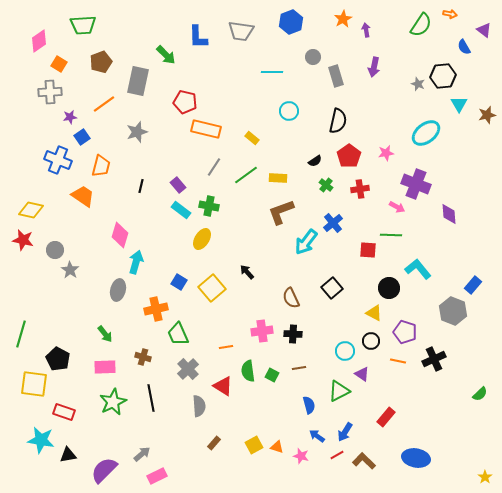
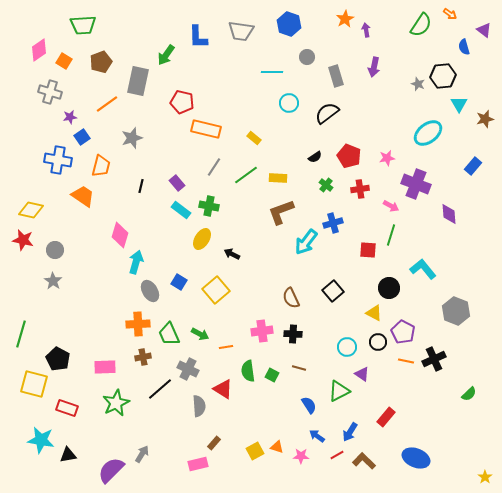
orange arrow at (450, 14): rotated 24 degrees clockwise
orange star at (343, 19): moved 2 px right
blue hexagon at (291, 22): moved 2 px left, 2 px down; rotated 20 degrees counterclockwise
pink diamond at (39, 41): moved 9 px down
blue semicircle at (464, 47): rotated 14 degrees clockwise
green arrow at (166, 55): rotated 80 degrees clockwise
gray circle at (313, 57): moved 6 px left
orange square at (59, 64): moved 5 px right, 3 px up
gray cross at (50, 92): rotated 20 degrees clockwise
red pentagon at (185, 102): moved 3 px left
orange line at (104, 104): moved 3 px right
cyan circle at (289, 111): moved 8 px up
brown star at (487, 115): moved 2 px left, 4 px down
black semicircle at (338, 121): moved 11 px left, 8 px up; rotated 140 degrees counterclockwise
gray star at (137, 132): moved 5 px left, 6 px down
cyan ellipse at (426, 133): moved 2 px right
yellow rectangle at (252, 138): moved 2 px right
pink star at (386, 153): moved 1 px right, 5 px down
red pentagon at (349, 156): rotated 15 degrees counterclockwise
blue cross at (58, 160): rotated 12 degrees counterclockwise
black semicircle at (315, 161): moved 4 px up
purple rectangle at (178, 185): moved 1 px left, 2 px up
pink arrow at (397, 207): moved 6 px left, 1 px up
blue cross at (333, 223): rotated 24 degrees clockwise
green line at (391, 235): rotated 75 degrees counterclockwise
cyan L-shape at (418, 269): moved 5 px right
gray star at (70, 270): moved 17 px left, 11 px down
black arrow at (247, 272): moved 15 px left, 18 px up; rotated 21 degrees counterclockwise
blue rectangle at (473, 285): moved 119 px up
yellow square at (212, 288): moved 4 px right, 2 px down
black square at (332, 288): moved 1 px right, 3 px down
gray ellipse at (118, 290): moved 32 px right, 1 px down; rotated 45 degrees counterclockwise
orange cross at (156, 309): moved 18 px left, 15 px down; rotated 10 degrees clockwise
gray hexagon at (453, 311): moved 3 px right
purple pentagon at (405, 332): moved 2 px left; rotated 10 degrees clockwise
green arrow at (105, 334): moved 95 px right; rotated 24 degrees counterclockwise
green trapezoid at (178, 334): moved 9 px left
black circle at (371, 341): moved 7 px right, 1 px down
cyan circle at (345, 351): moved 2 px right, 4 px up
brown cross at (143, 357): rotated 28 degrees counterclockwise
orange line at (398, 361): moved 8 px right
brown line at (299, 368): rotated 24 degrees clockwise
gray cross at (188, 369): rotated 20 degrees counterclockwise
yellow square at (34, 384): rotated 8 degrees clockwise
red triangle at (223, 386): moved 3 px down
green semicircle at (480, 394): moved 11 px left
black line at (151, 398): moved 9 px right, 9 px up; rotated 60 degrees clockwise
green star at (113, 402): moved 3 px right, 1 px down
blue semicircle at (309, 405): rotated 18 degrees counterclockwise
red rectangle at (64, 412): moved 3 px right, 4 px up
blue arrow at (345, 432): moved 5 px right
yellow square at (254, 445): moved 1 px right, 6 px down
gray arrow at (142, 454): rotated 18 degrees counterclockwise
pink star at (301, 456): rotated 14 degrees counterclockwise
blue ellipse at (416, 458): rotated 12 degrees clockwise
purple semicircle at (104, 470): moved 7 px right
pink rectangle at (157, 476): moved 41 px right, 12 px up; rotated 12 degrees clockwise
